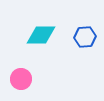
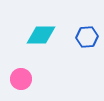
blue hexagon: moved 2 px right
